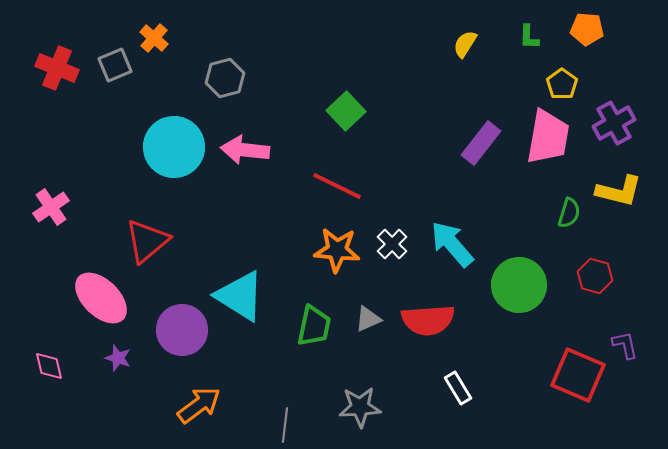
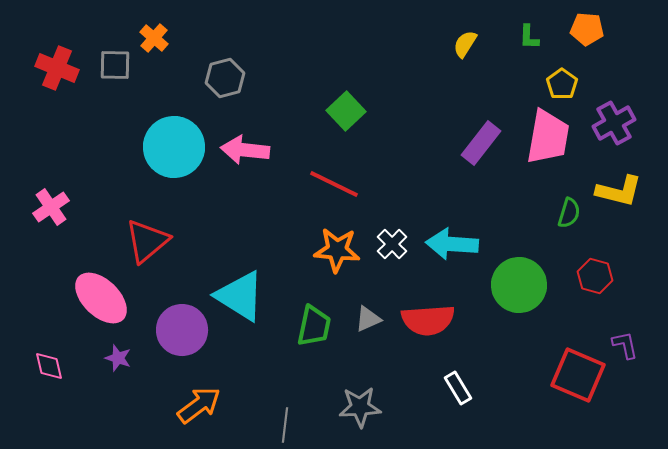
gray square: rotated 24 degrees clockwise
red line: moved 3 px left, 2 px up
cyan arrow: rotated 45 degrees counterclockwise
